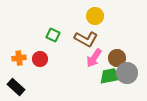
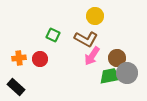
pink arrow: moved 2 px left, 2 px up
